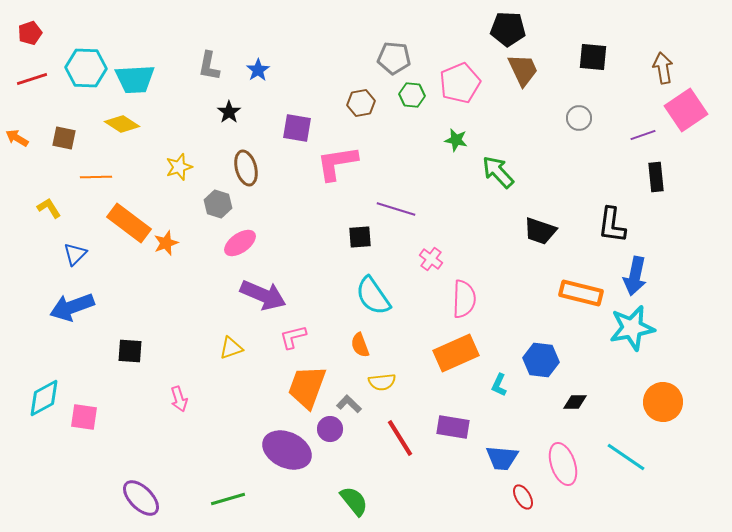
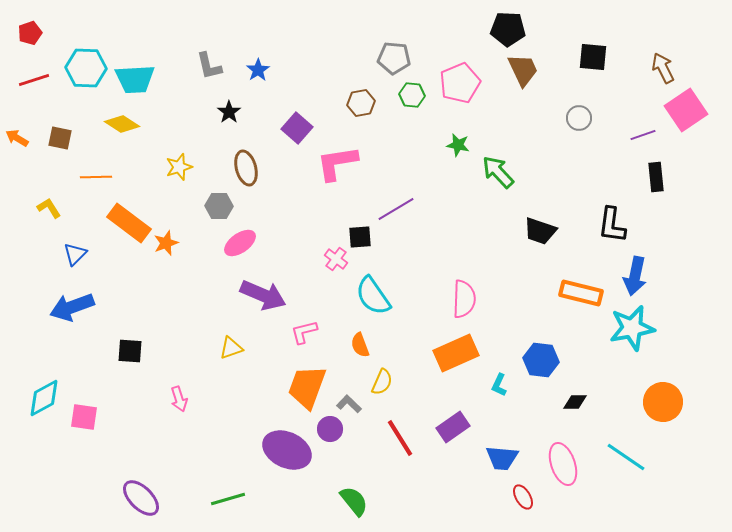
gray L-shape at (209, 66): rotated 24 degrees counterclockwise
brown arrow at (663, 68): rotated 16 degrees counterclockwise
red line at (32, 79): moved 2 px right, 1 px down
purple square at (297, 128): rotated 32 degrees clockwise
brown square at (64, 138): moved 4 px left
green star at (456, 140): moved 2 px right, 5 px down
gray hexagon at (218, 204): moved 1 px right, 2 px down; rotated 16 degrees counterclockwise
purple line at (396, 209): rotated 48 degrees counterclockwise
pink cross at (431, 259): moved 95 px left
pink L-shape at (293, 337): moved 11 px right, 5 px up
yellow semicircle at (382, 382): rotated 60 degrees counterclockwise
purple rectangle at (453, 427): rotated 44 degrees counterclockwise
